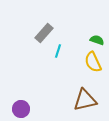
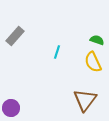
gray rectangle: moved 29 px left, 3 px down
cyan line: moved 1 px left, 1 px down
brown triangle: rotated 40 degrees counterclockwise
purple circle: moved 10 px left, 1 px up
